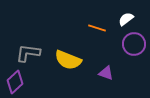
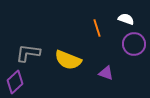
white semicircle: rotated 56 degrees clockwise
orange line: rotated 54 degrees clockwise
